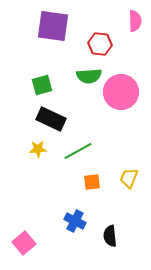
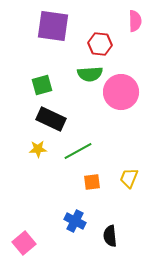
green semicircle: moved 1 px right, 2 px up
